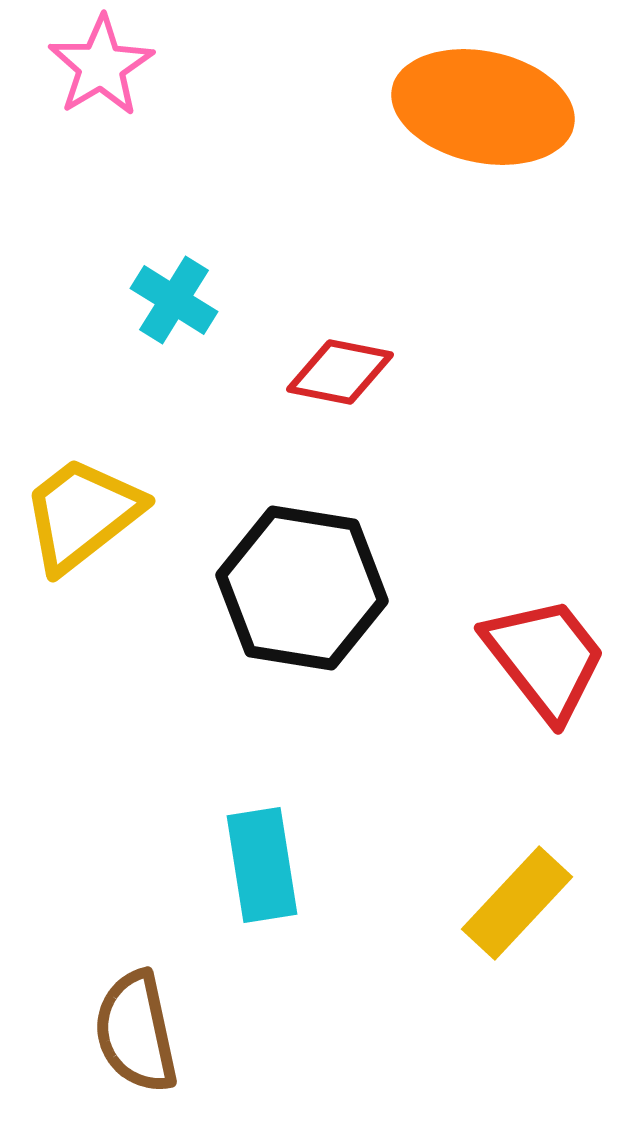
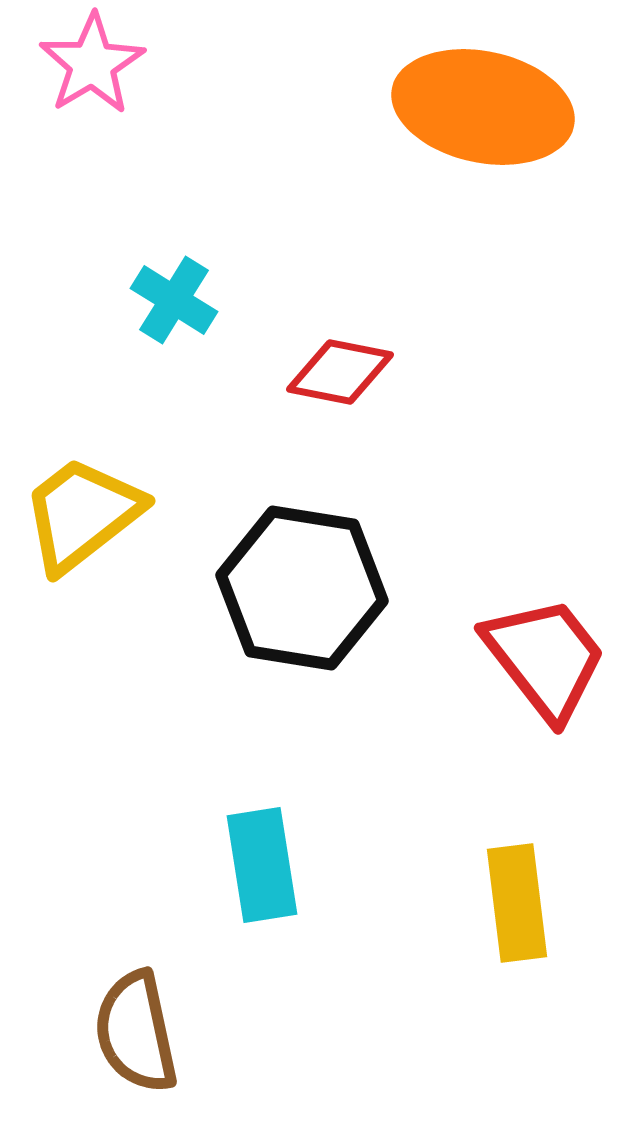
pink star: moved 9 px left, 2 px up
yellow rectangle: rotated 50 degrees counterclockwise
